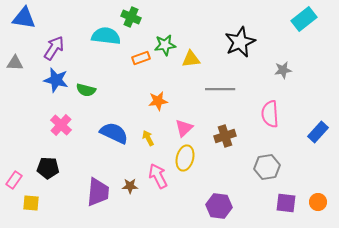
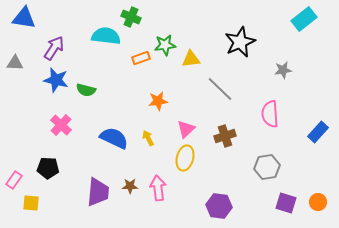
gray line: rotated 44 degrees clockwise
pink triangle: moved 2 px right, 1 px down
blue semicircle: moved 5 px down
pink arrow: moved 12 px down; rotated 20 degrees clockwise
purple square: rotated 10 degrees clockwise
